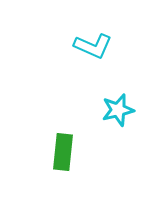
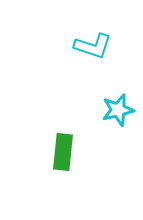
cyan L-shape: rotated 6 degrees counterclockwise
